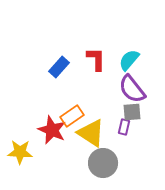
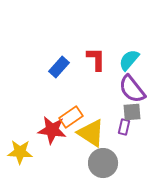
orange rectangle: moved 1 px left, 1 px down
red star: rotated 16 degrees counterclockwise
